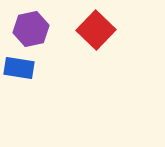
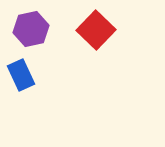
blue rectangle: moved 2 px right, 7 px down; rotated 56 degrees clockwise
